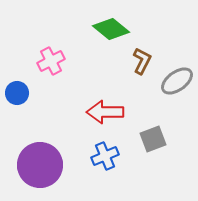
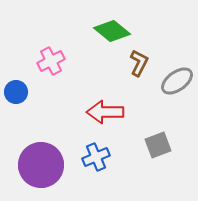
green diamond: moved 1 px right, 2 px down
brown L-shape: moved 3 px left, 2 px down
blue circle: moved 1 px left, 1 px up
gray square: moved 5 px right, 6 px down
blue cross: moved 9 px left, 1 px down
purple circle: moved 1 px right
